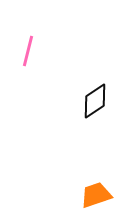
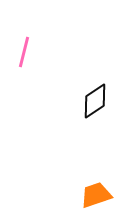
pink line: moved 4 px left, 1 px down
